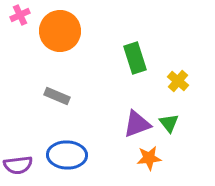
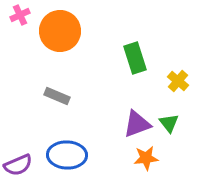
orange star: moved 3 px left
purple semicircle: rotated 16 degrees counterclockwise
